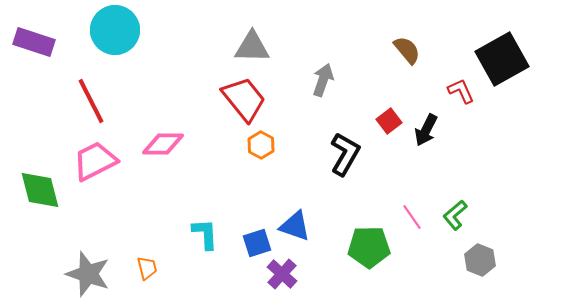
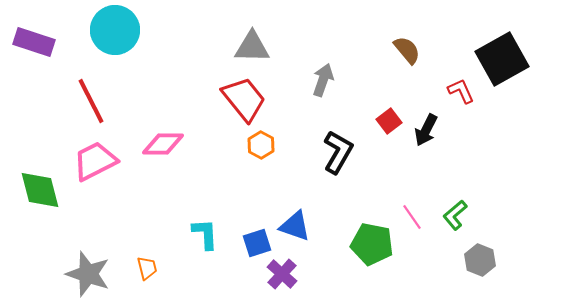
black L-shape: moved 7 px left, 2 px up
green pentagon: moved 3 px right, 3 px up; rotated 12 degrees clockwise
